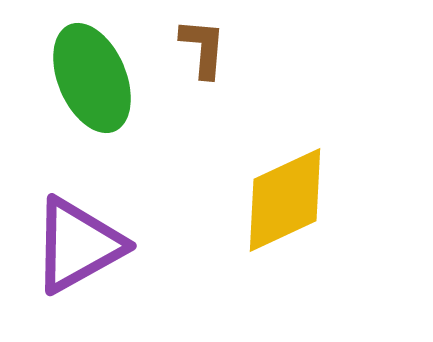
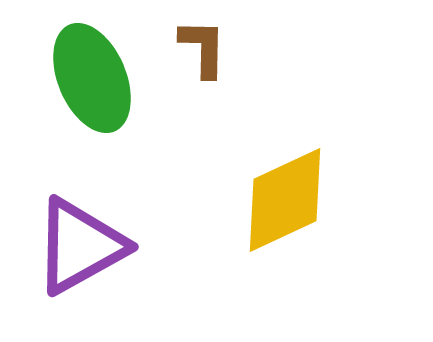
brown L-shape: rotated 4 degrees counterclockwise
purple triangle: moved 2 px right, 1 px down
